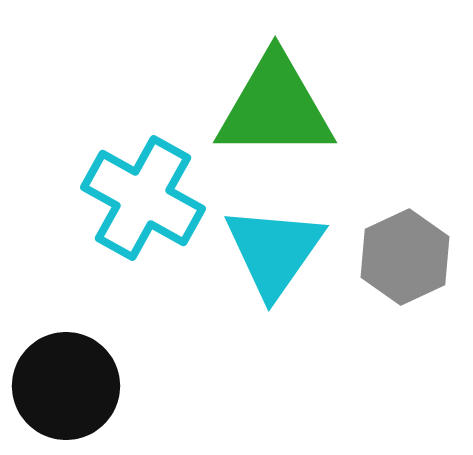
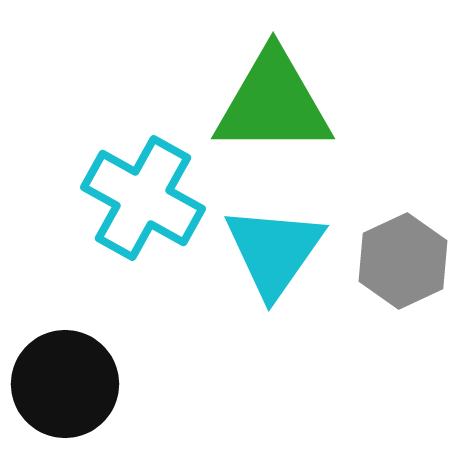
green triangle: moved 2 px left, 4 px up
gray hexagon: moved 2 px left, 4 px down
black circle: moved 1 px left, 2 px up
